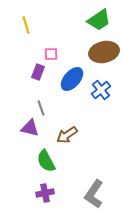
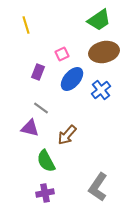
pink square: moved 11 px right; rotated 24 degrees counterclockwise
gray line: rotated 35 degrees counterclockwise
brown arrow: rotated 15 degrees counterclockwise
gray L-shape: moved 4 px right, 7 px up
